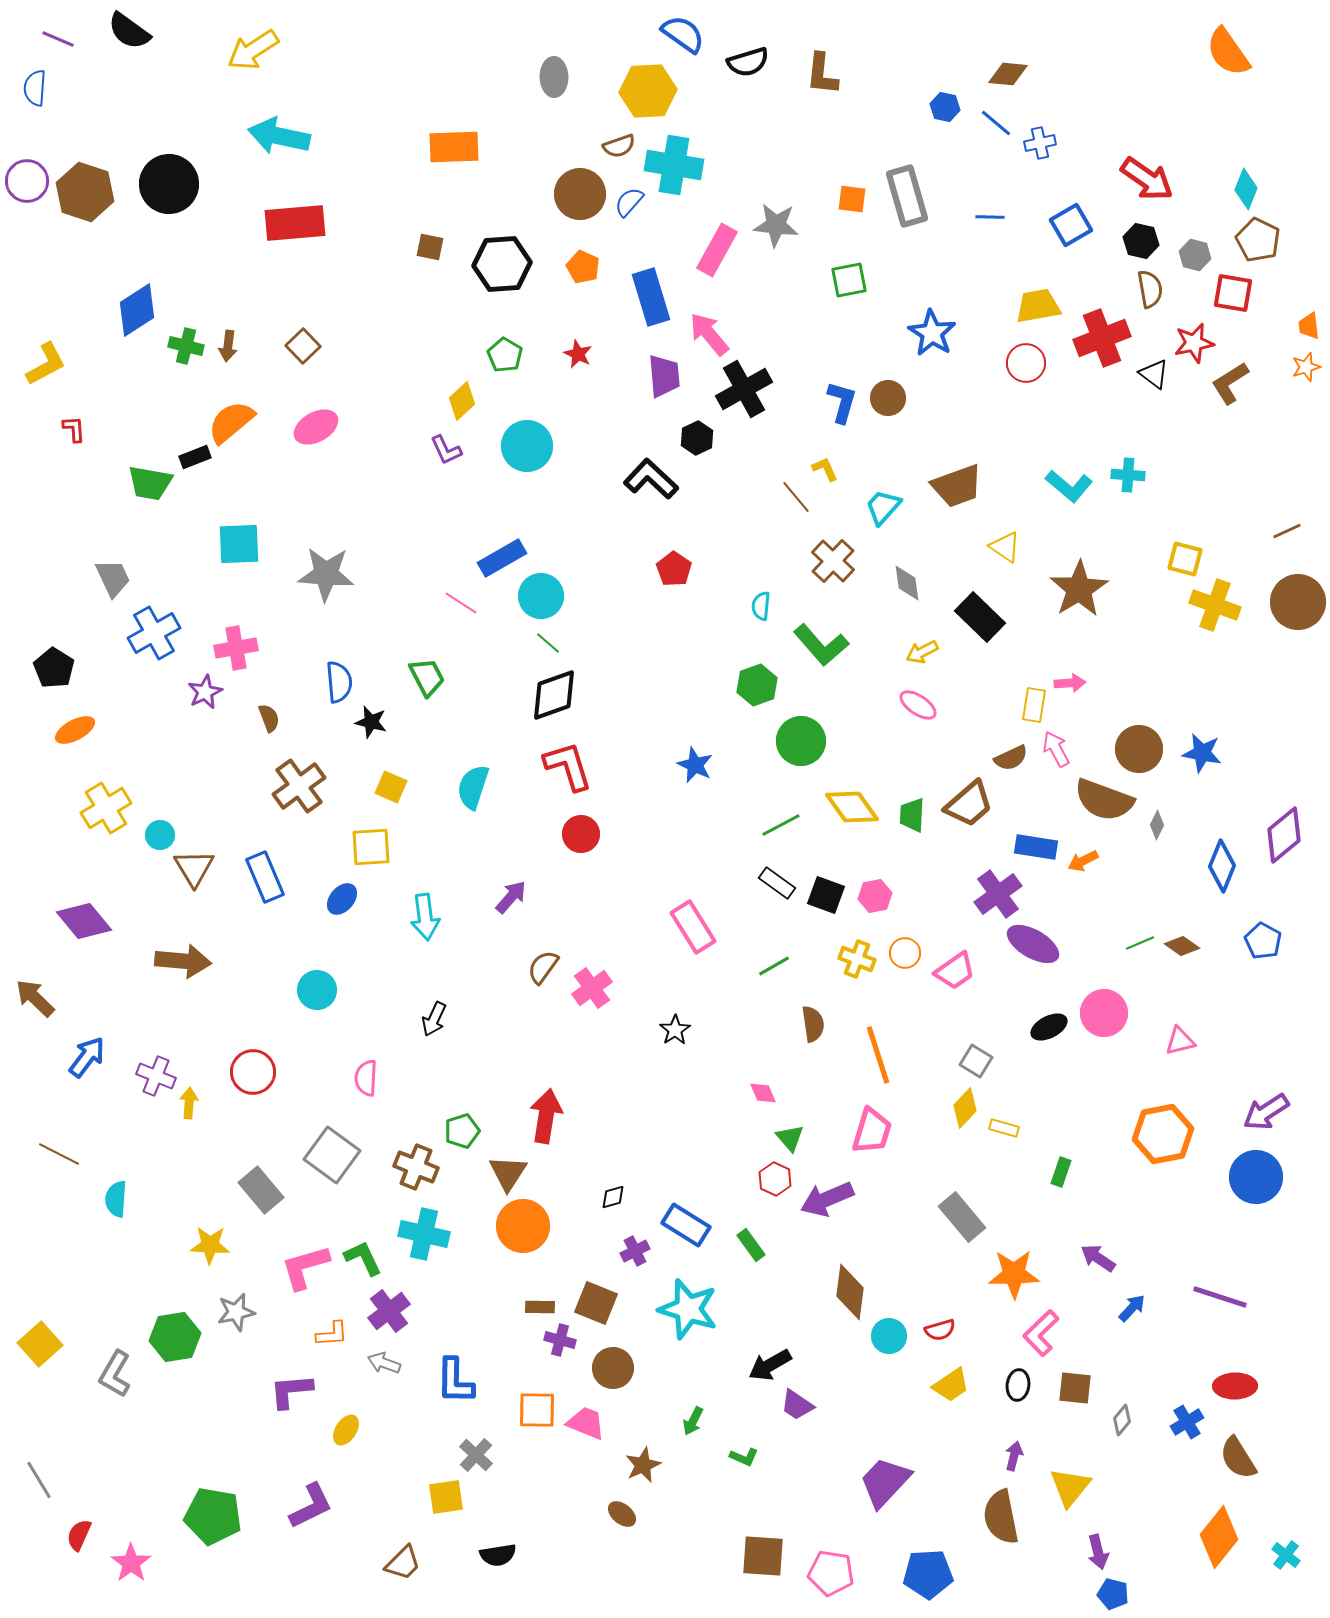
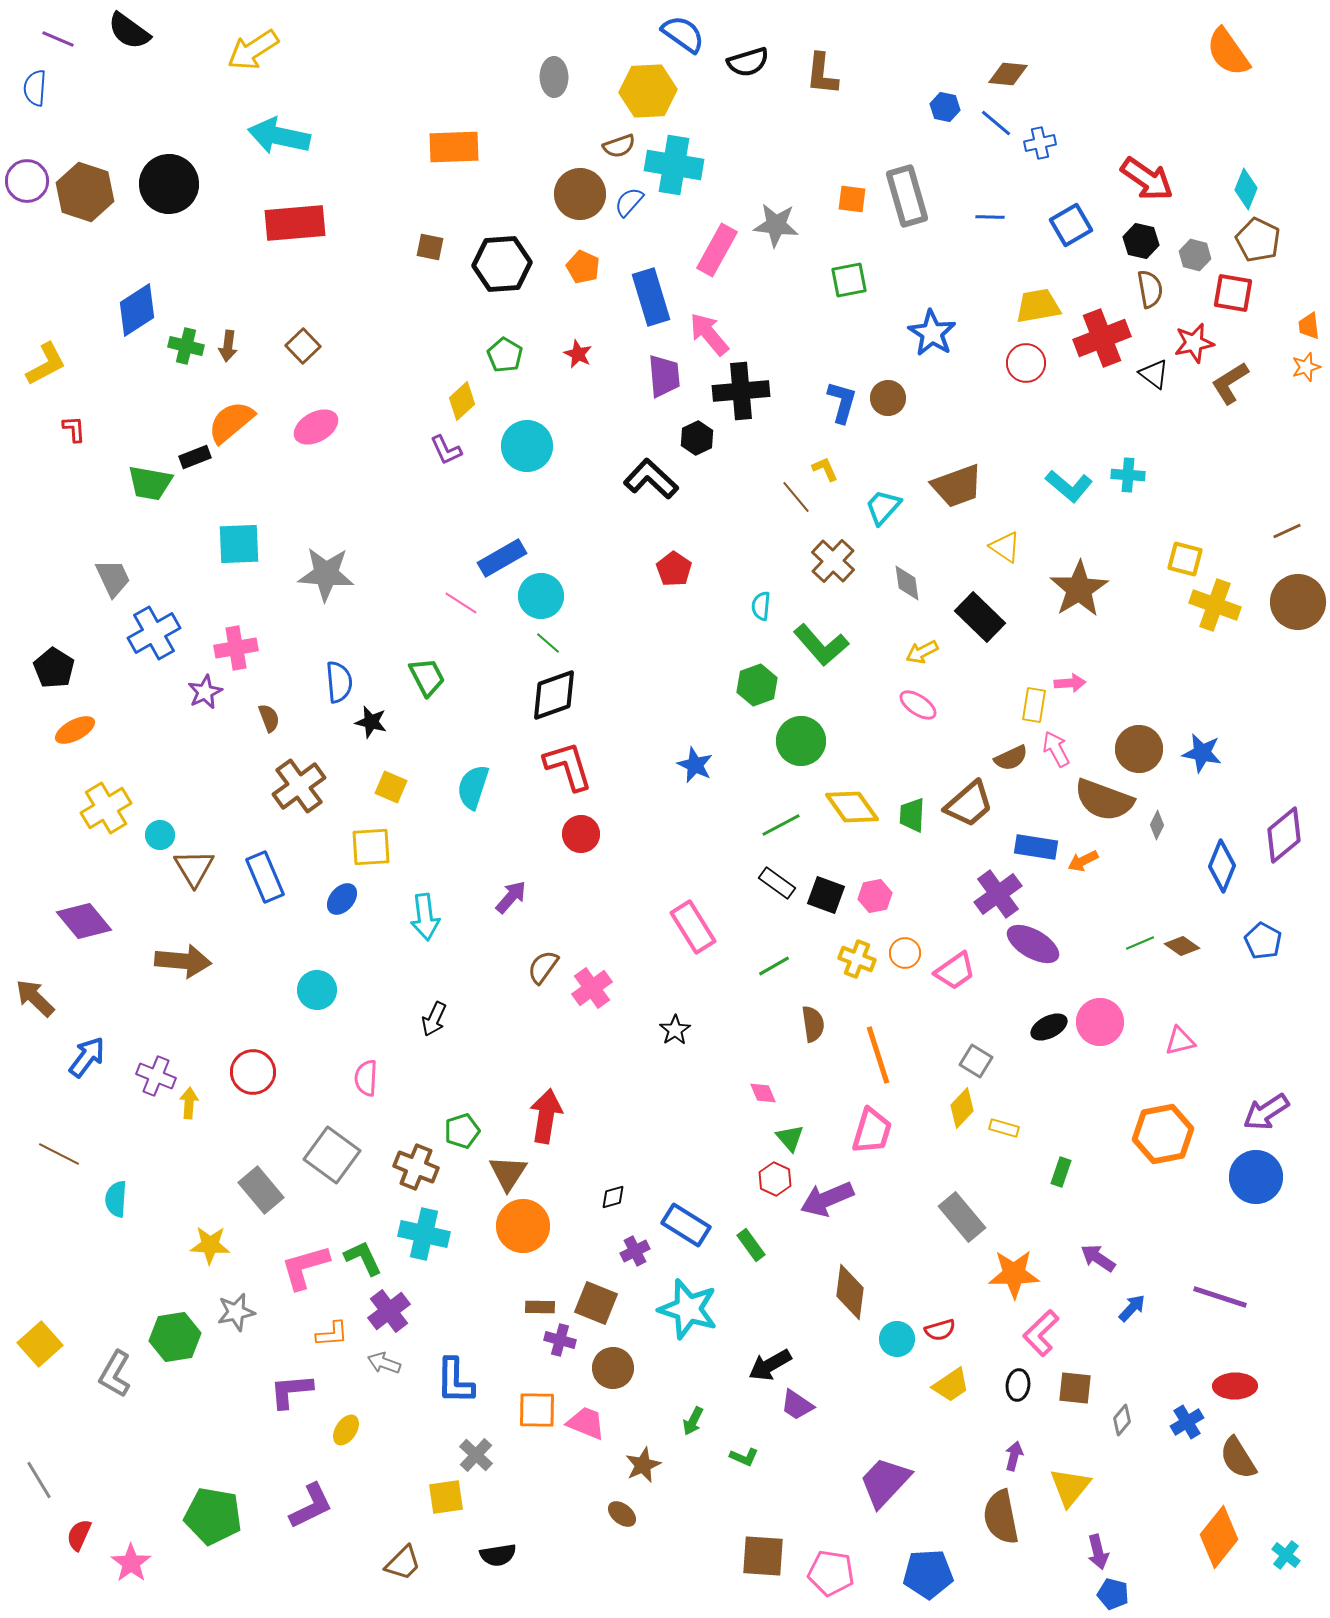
black cross at (744, 389): moved 3 px left, 2 px down; rotated 24 degrees clockwise
pink circle at (1104, 1013): moved 4 px left, 9 px down
yellow diamond at (965, 1108): moved 3 px left
cyan circle at (889, 1336): moved 8 px right, 3 px down
